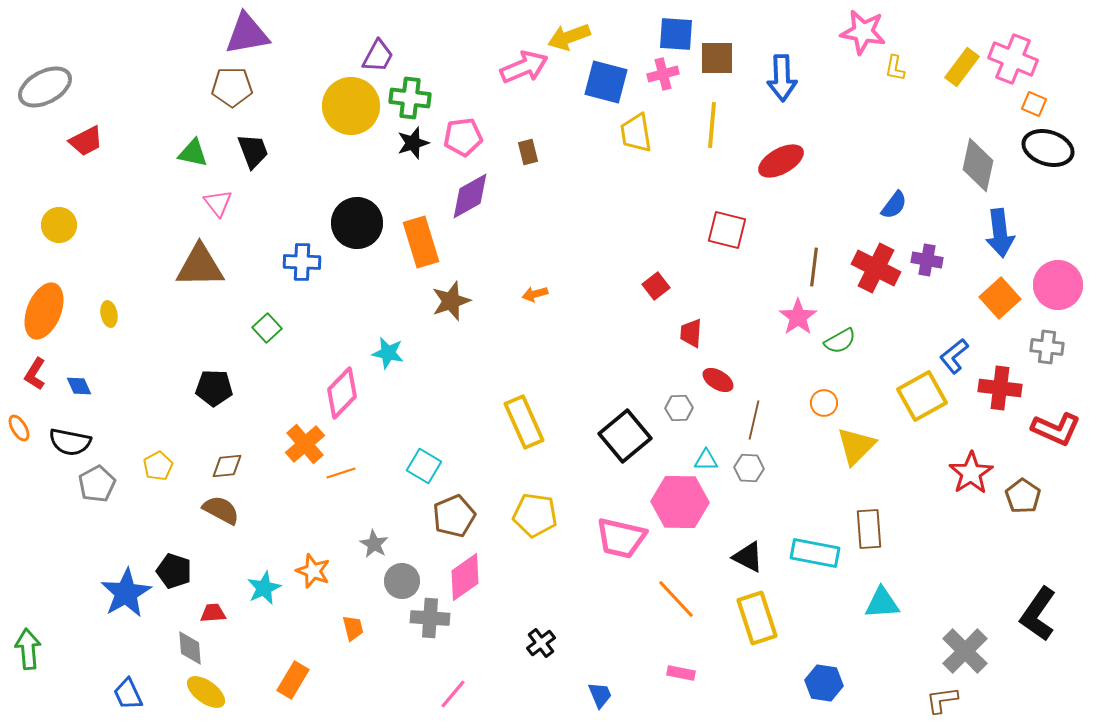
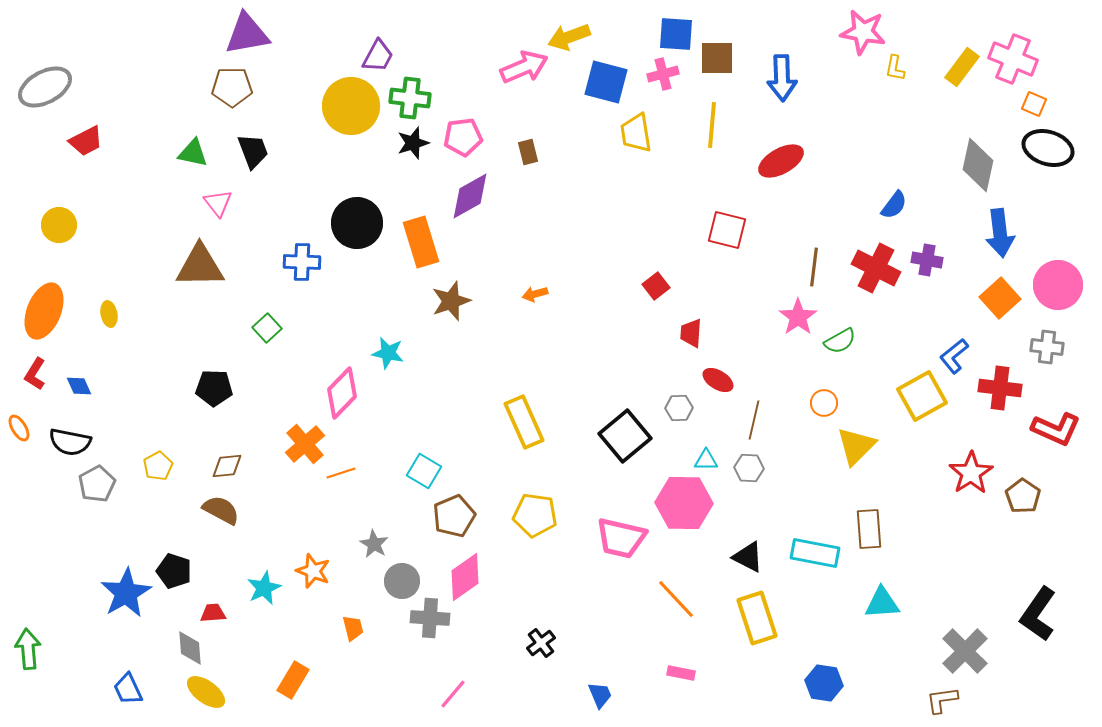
cyan square at (424, 466): moved 5 px down
pink hexagon at (680, 502): moved 4 px right, 1 px down
blue trapezoid at (128, 694): moved 5 px up
